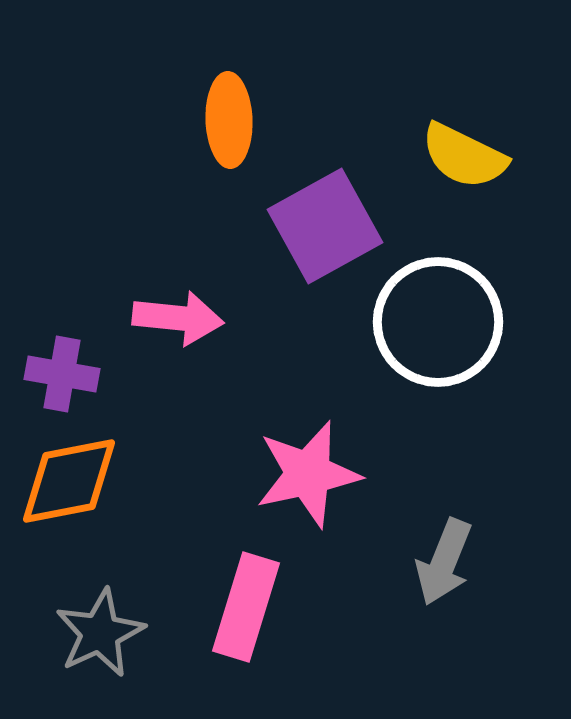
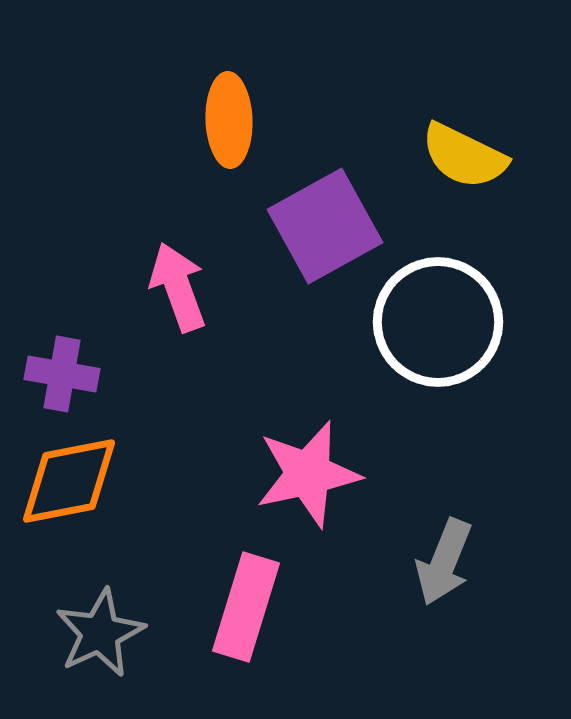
pink arrow: moved 31 px up; rotated 116 degrees counterclockwise
